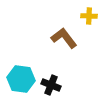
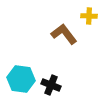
brown L-shape: moved 4 px up
